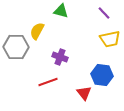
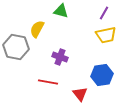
purple line: rotated 72 degrees clockwise
yellow semicircle: moved 2 px up
yellow trapezoid: moved 4 px left, 4 px up
gray hexagon: rotated 10 degrees clockwise
blue hexagon: rotated 15 degrees counterclockwise
red line: rotated 30 degrees clockwise
red triangle: moved 4 px left, 1 px down
